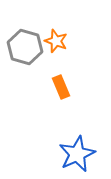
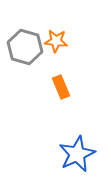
orange star: rotated 15 degrees counterclockwise
